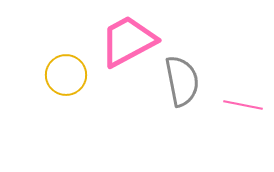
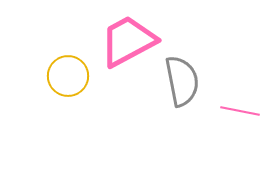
yellow circle: moved 2 px right, 1 px down
pink line: moved 3 px left, 6 px down
